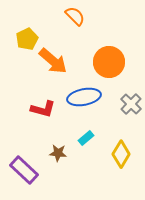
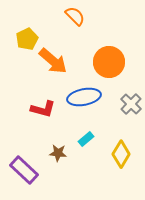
cyan rectangle: moved 1 px down
